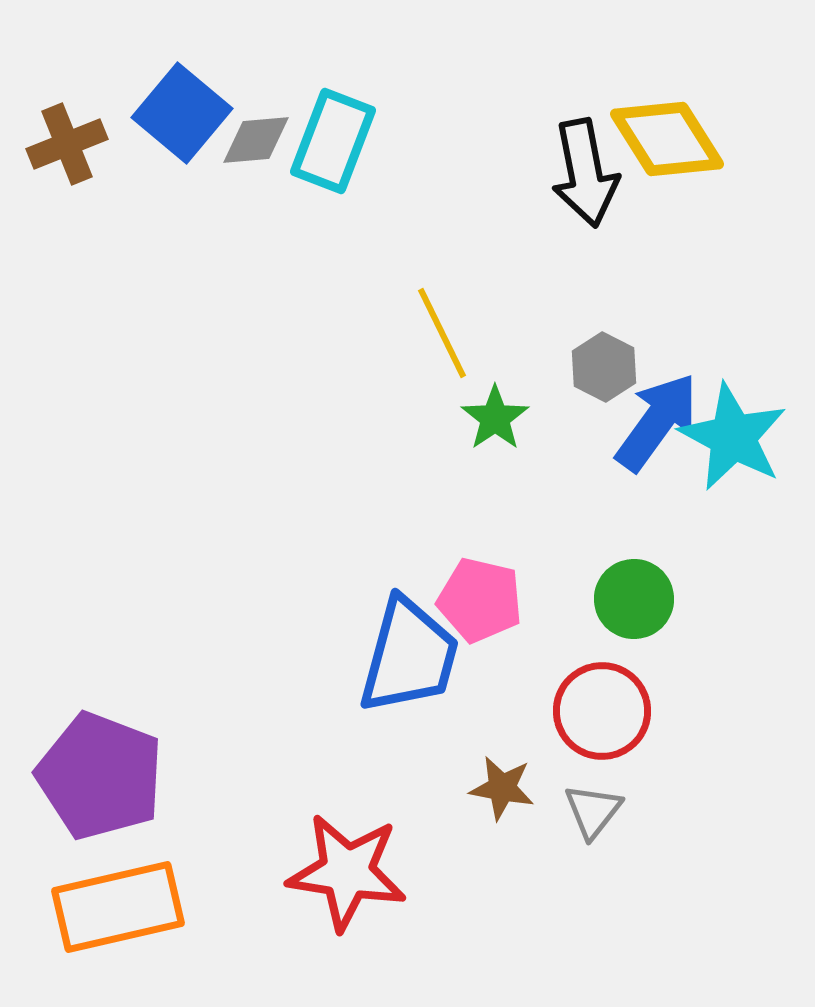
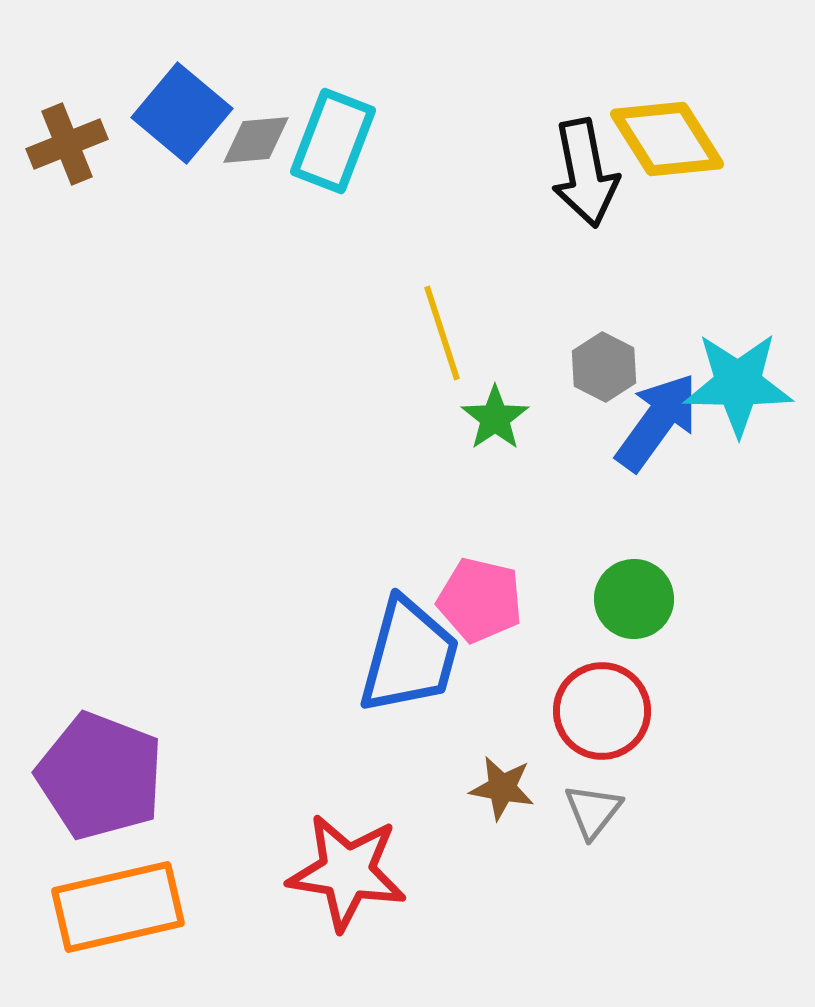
yellow line: rotated 8 degrees clockwise
cyan star: moved 5 px right, 53 px up; rotated 27 degrees counterclockwise
